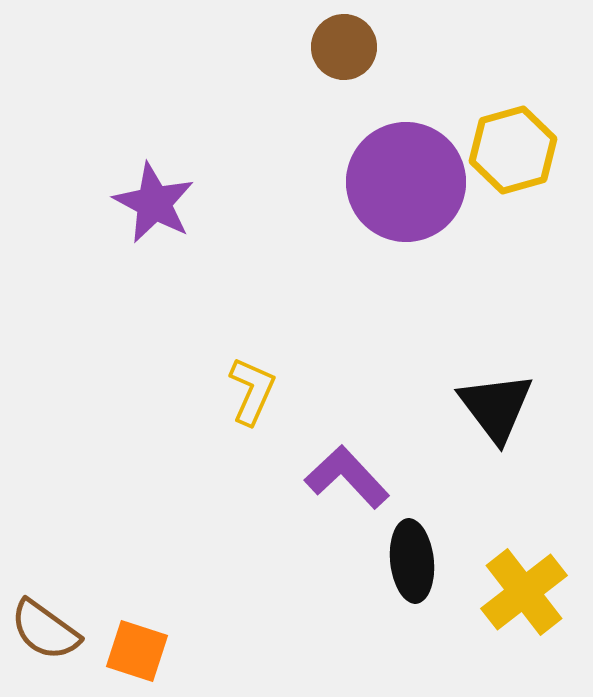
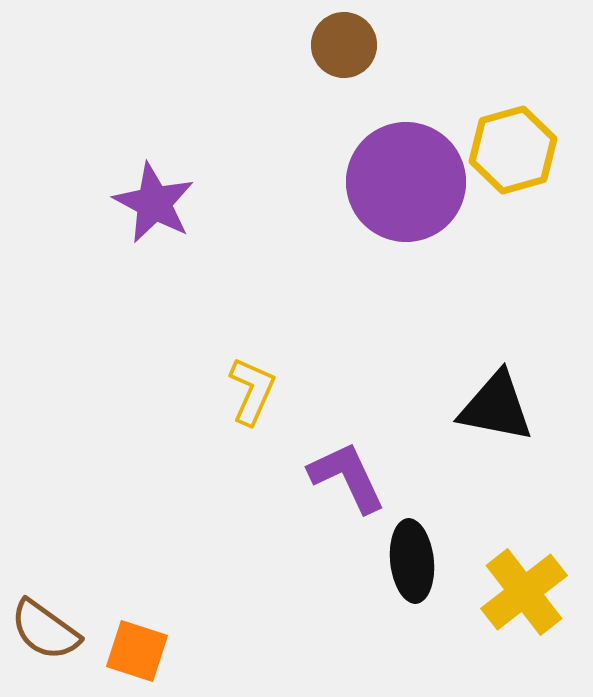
brown circle: moved 2 px up
black triangle: rotated 42 degrees counterclockwise
purple L-shape: rotated 18 degrees clockwise
